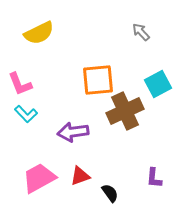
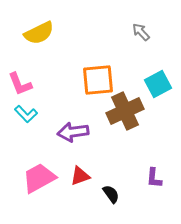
black semicircle: moved 1 px right, 1 px down
